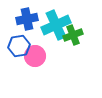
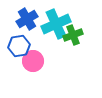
blue cross: rotated 20 degrees counterclockwise
cyan cross: moved 1 px up
pink circle: moved 2 px left, 5 px down
